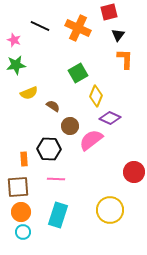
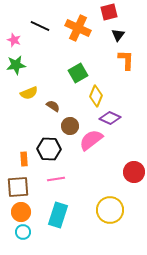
orange L-shape: moved 1 px right, 1 px down
pink line: rotated 12 degrees counterclockwise
